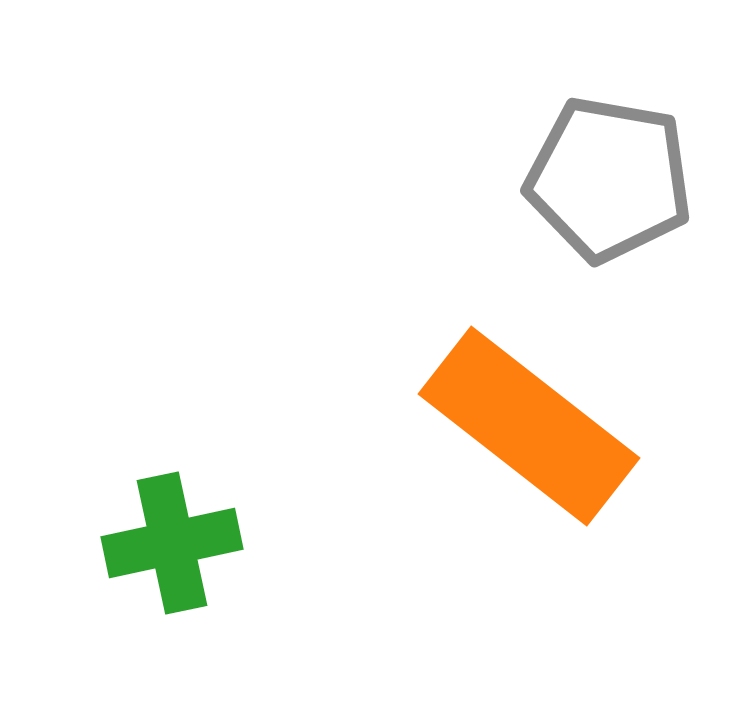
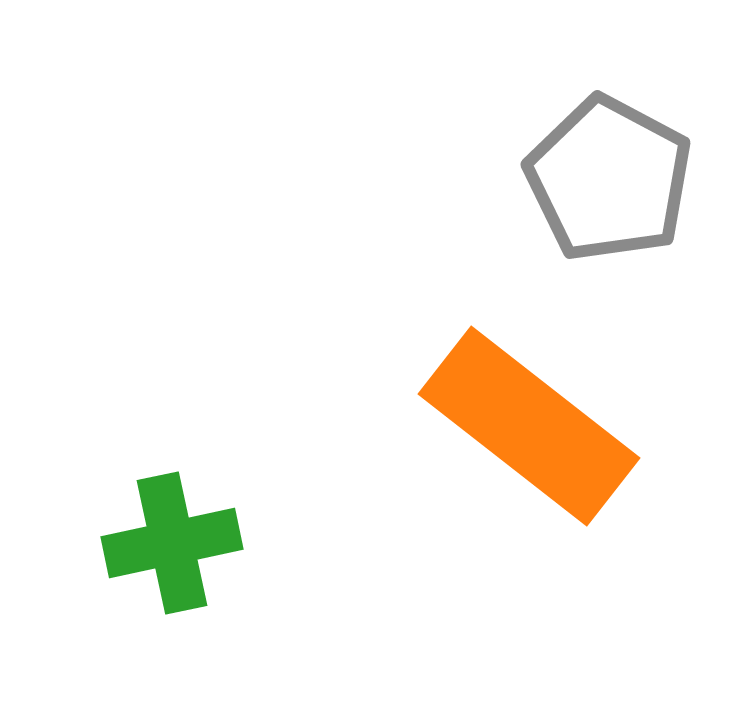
gray pentagon: rotated 18 degrees clockwise
